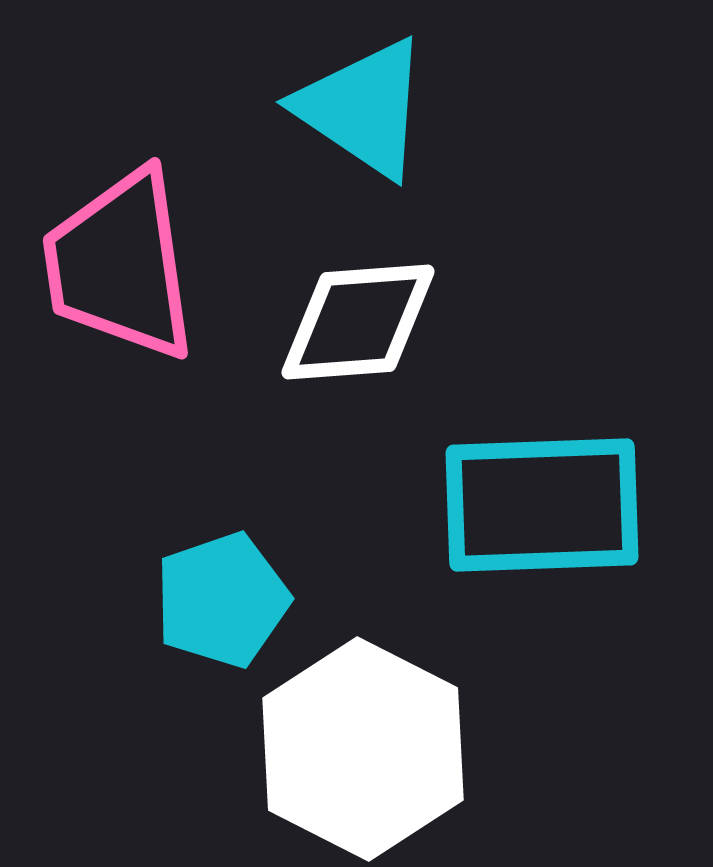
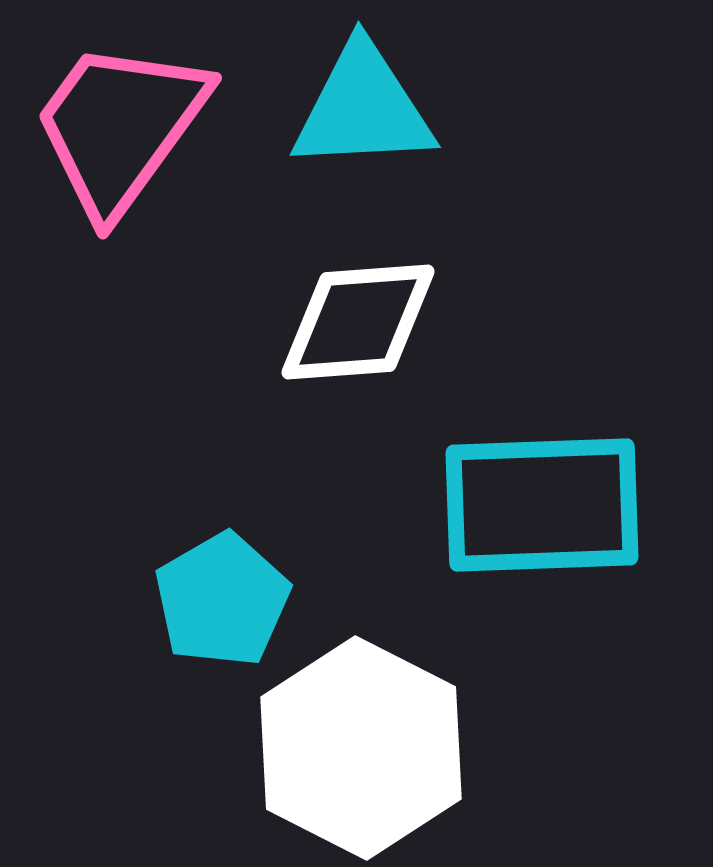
cyan triangle: rotated 37 degrees counterclockwise
pink trapezoid: moved 138 px up; rotated 44 degrees clockwise
cyan pentagon: rotated 11 degrees counterclockwise
white hexagon: moved 2 px left, 1 px up
